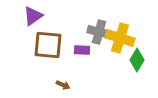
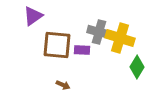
brown square: moved 9 px right
green diamond: moved 7 px down
